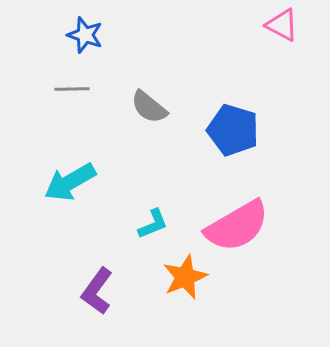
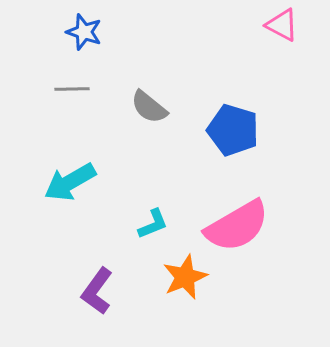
blue star: moved 1 px left, 3 px up
